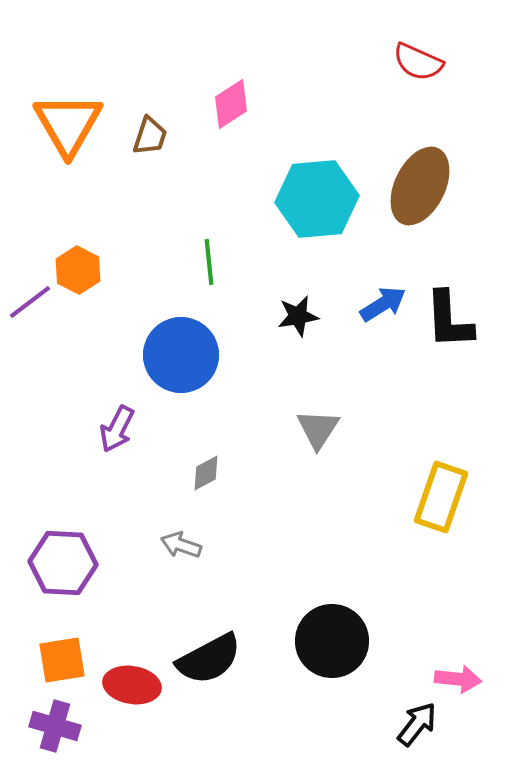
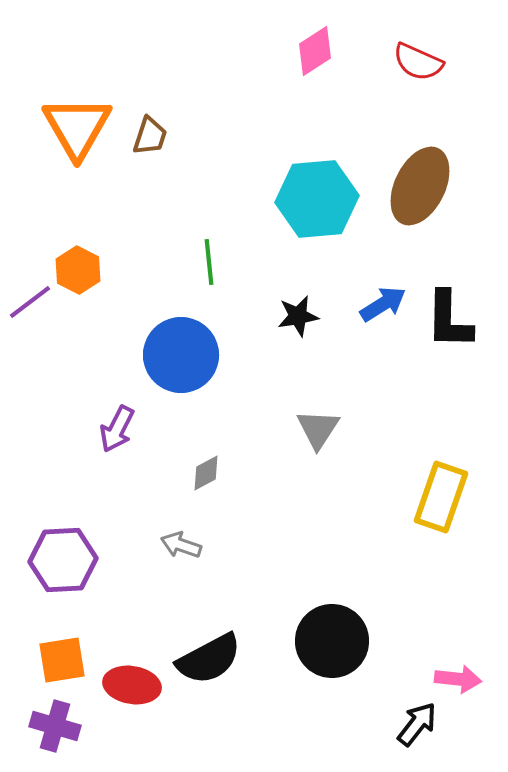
pink diamond: moved 84 px right, 53 px up
orange triangle: moved 9 px right, 3 px down
black L-shape: rotated 4 degrees clockwise
purple hexagon: moved 3 px up; rotated 6 degrees counterclockwise
